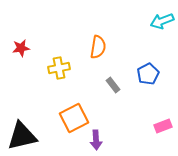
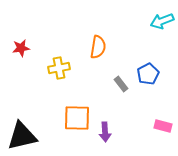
gray rectangle: moved 8 px right, 1 px up
orange square: moved 3 px right; rotated 28 degrees clockwise
pink rectangle: rotated 36 degrees clockwise
purple arrow: moved 9 px right, 8 px up
